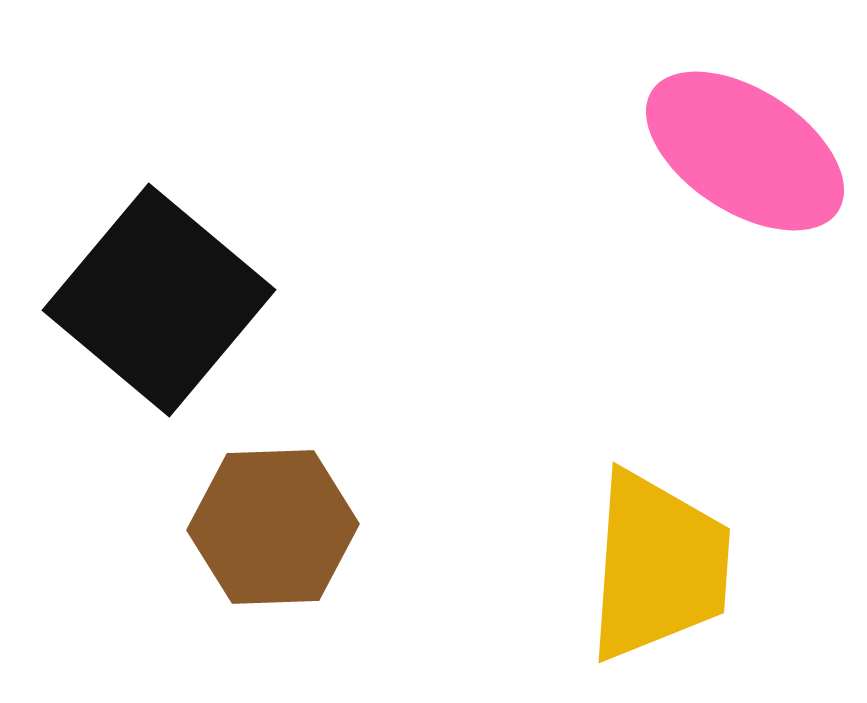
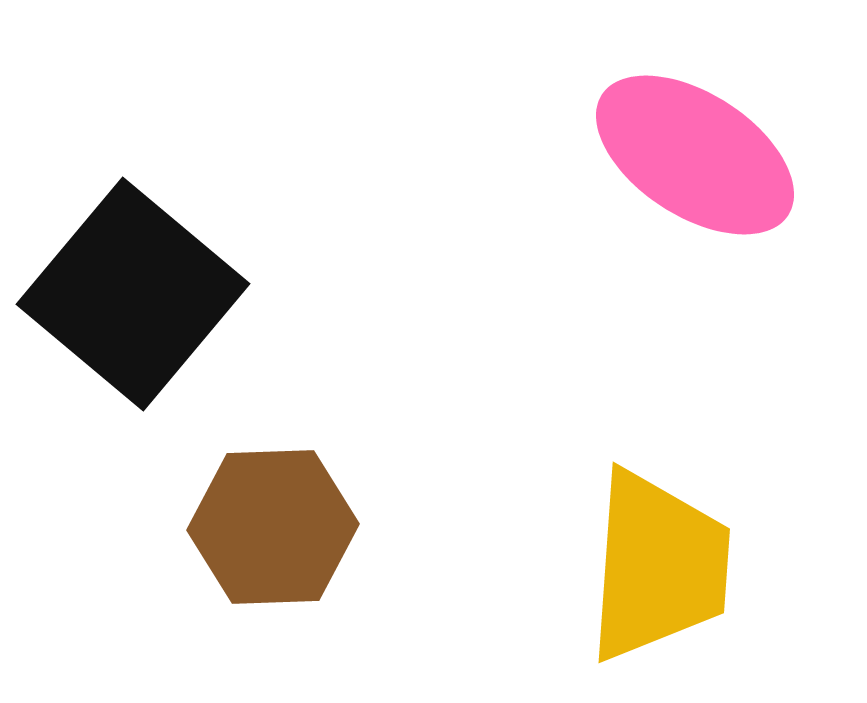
pink ellipse: moved 50 px left, 4 px down
black square: moved 26 px left, 6 px up
